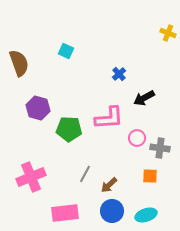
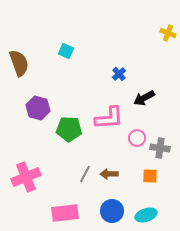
pink cross: moved 5 px left
brown arrow: moved 11 px up; rotated 42 degrees clockwise
